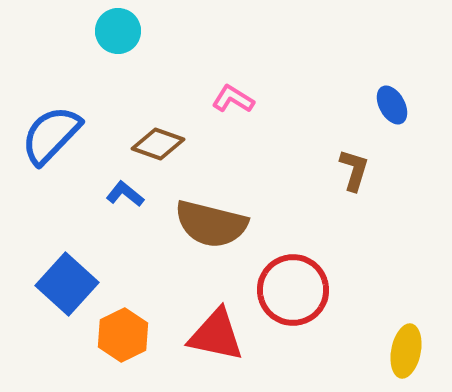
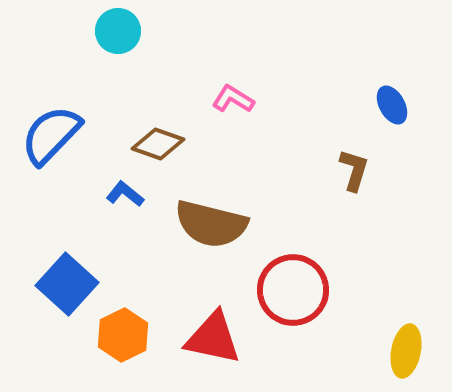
red triangle: moved 3 px left, 3 px down
